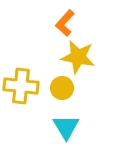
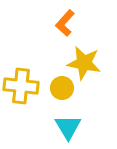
yellow star: moved 6 px right, 6 px down
cyan triangle: moved 2 px right
